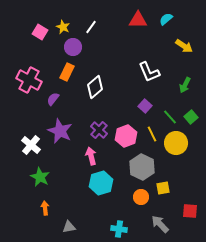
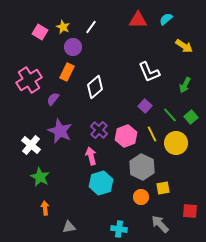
pink cross: rotated 30 degrees clockwise
green line: moved 2 px up
